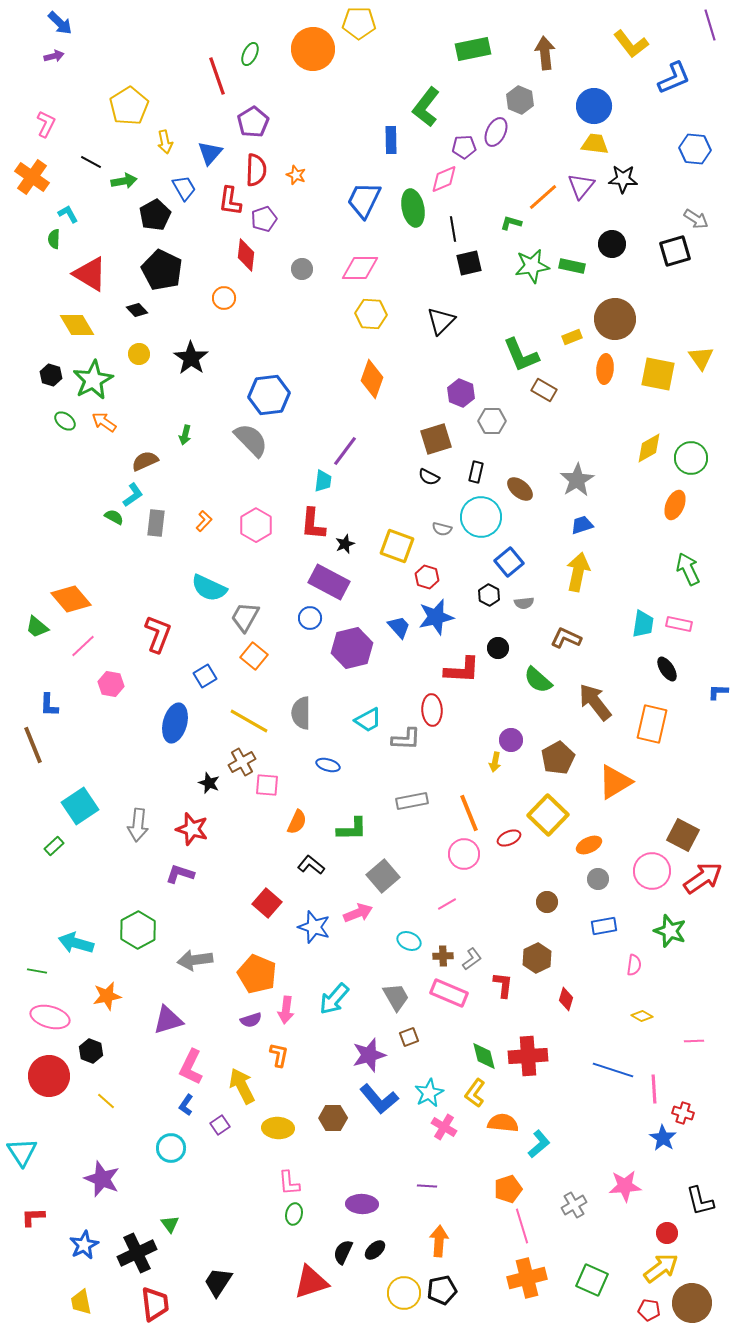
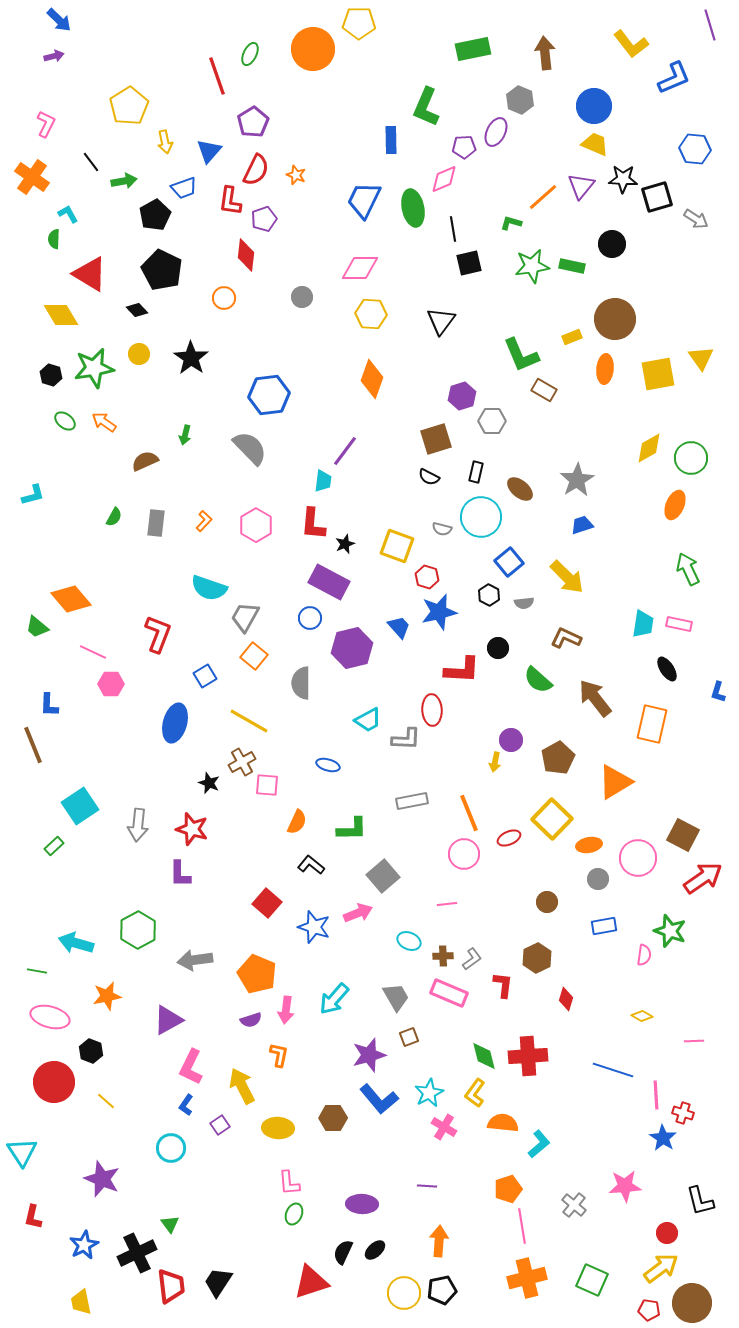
blue arrow at (60, 23): moved 1 px left, 3 px up
green L-shape at (426, 107): rotated 15 degrees counterclockwise
yellow trapezoid at (595, 144): rotated 16 degrees clockwise
blue triangle at (210, 153): moved 1 px left, 2 px up
black line at (91, 162): rotated 25 degrees clockwise
red semicircle at (256, 170): rotated 24 degrees clockwise
blue trapezoid at (184, 188): rotated 100 degrees clockwise
black square at (675, 251): moved 18 px left, 54 px up
gray circle at (302, 269): moved 28 px down
black triangle at (441, 321): rotated 8 degrees counterclockwise
yellow diamond at (77, 325): moved 16 px left, 10 px up
yellow square at (658, 374): rotated 21 degrees counterclockwise
green star at (93, 380): moved 1 px right, 12 px up; rotated 18 degrees clockwise
purple hexagon at (461, 393): moved 1 px right, 3 px down; rotated 20 degrees clockwise
gray semicircle at (251, 440): moved 1 px left, 8 px down
cyan L-shape at (133, 495): moved 100 px left; rotated 20 degrees clockwise
green semicircle at (114, 517): rotated 90 degrees clockwise
yellow arrow at (578, 572): moved 11 px left, 5 px down; rotated 123 degrees clockwise
cyan semicircle at (209, 588): rotated 6 degrees counterclockwise
blue star at (436, 617): moved 3 px right, 5 px up
pink line at (83, 646): moved 10 px right, 6 px down; rotated 68 degrees clockwise
pink hexagon at (111, 684): rotated 10 degrees counterclockwise
blue L-shape at (718, 692): rotated 75 degrees counterclockwise
brown arrow at (595, 702): moved 4 px up
gray semicircle at (301, 713): moved 30 px up
yellow square at (548, 815): moved 4 px right, 4 px down
orange ellipse at (589, 845): rotated 15 degrees clockwise
pink circle at (652, 871): moved 14 px left, 13 px up
purple L-shape at (180, 874): rotated 108 degrees counterclockwise
pink line at (447, 904): rotated 24 degrees clockwise
pink semicircle at (634, 965): moved 10 px right, 10 px up
purple triangle at (168, 1020): rotated 12 degrees counterclockwise
red circle at (49, 1076): moved 5 px right, 6 px down
pink line at (654, 1089): moved 2 px right, 6 px down
gray cross at (574, 1205): rotated 20 degrees counterclockwise
green ellipse at (294, 1214): rotated 10 degrees clockwise
red L-shape at (33, 1217): rotated 75 degrees counterclockwise
pink line at (522, 1226): rotated 8 degrees clockwise
red trapezoid at (155, 1304): moved 16 px right, 18 px up
